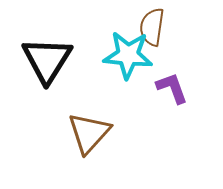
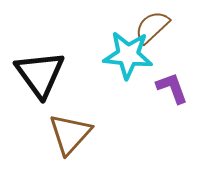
brown semicircle: rotated 39 degrees clockwise
black triangle: moved 7 px left, 14 px down; rotated 8 degrees counterclockwise
brown triangle: moved 19 px left, 1 px down
